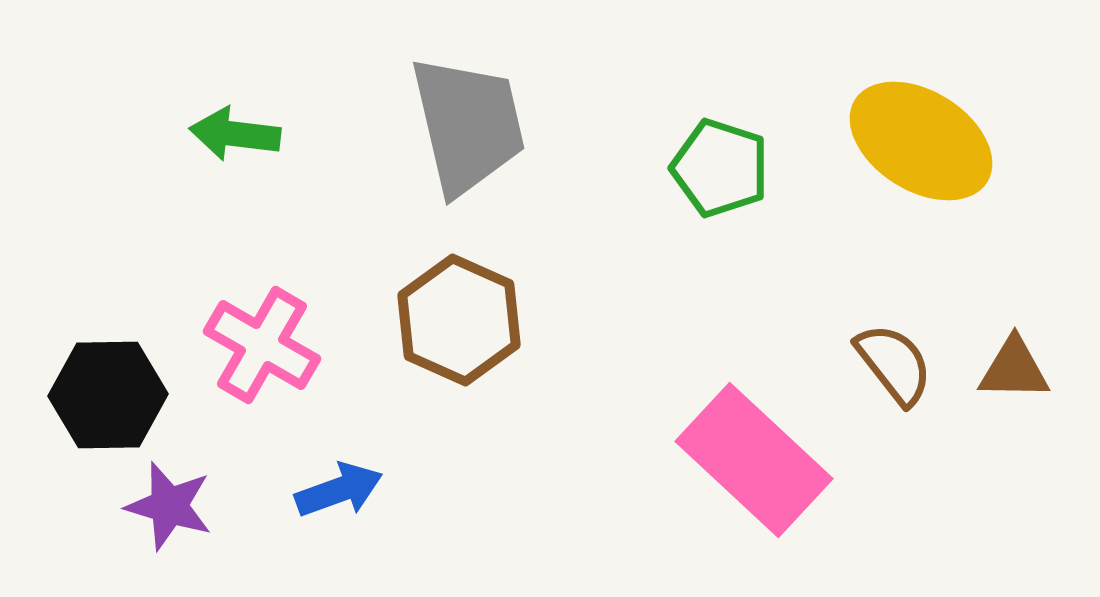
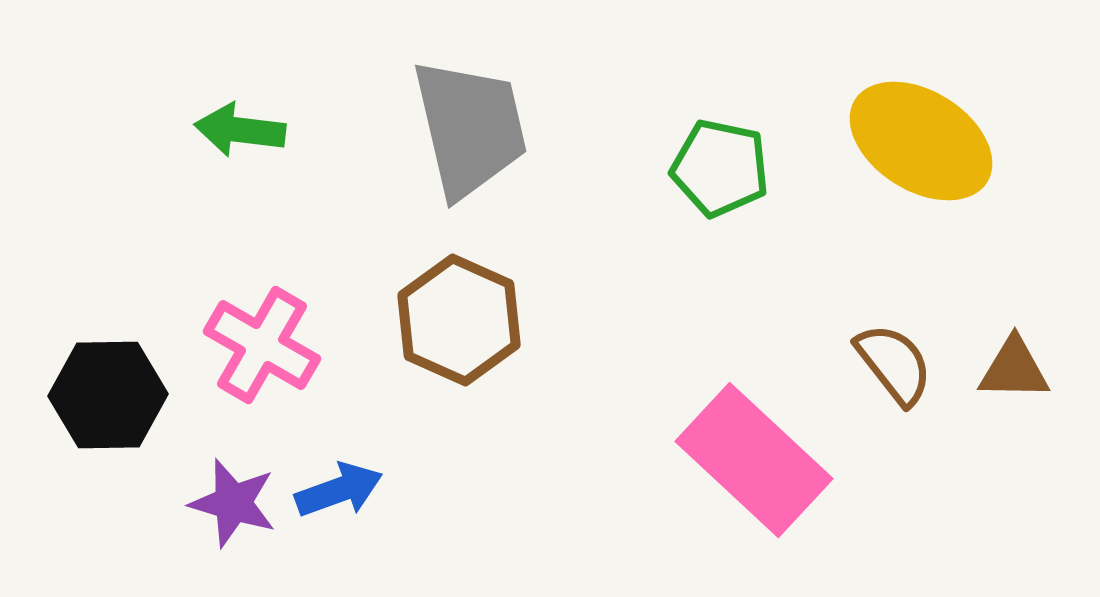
gray trapezoid: moved 2 px right, 3 px down
green arrow: moved 5 px right, 4 px up
green pentagon: rotated 6 degrees counterclockwise
purple star: moved 64 px right, 3 px up
